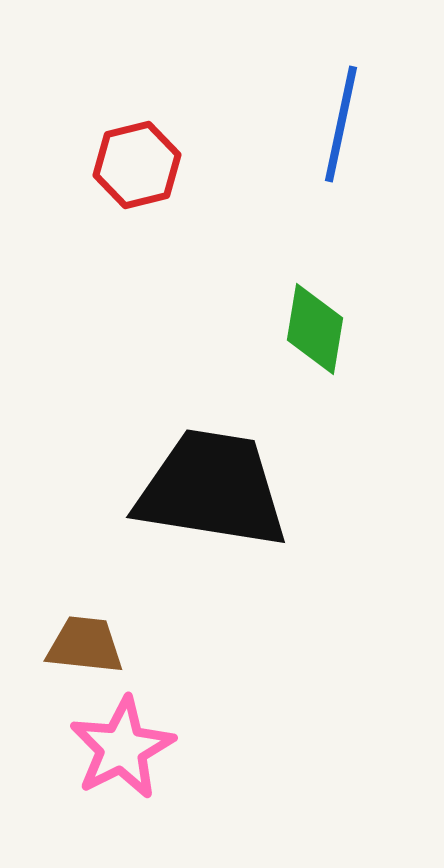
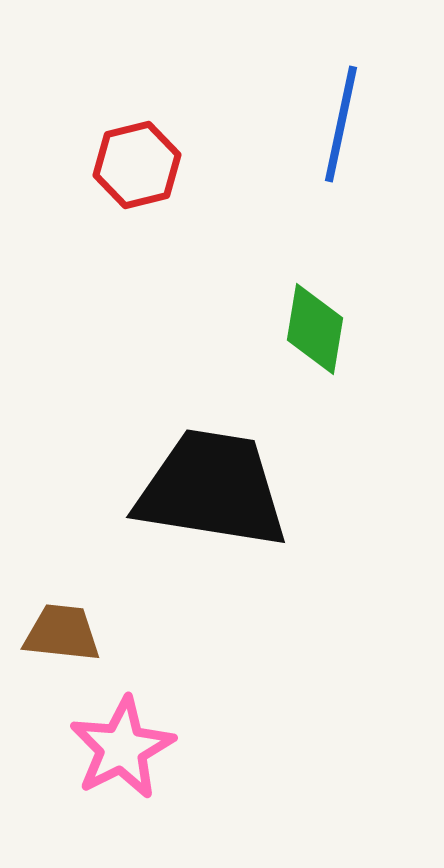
brown trapezoid: moved 23 px left, 12 px up
